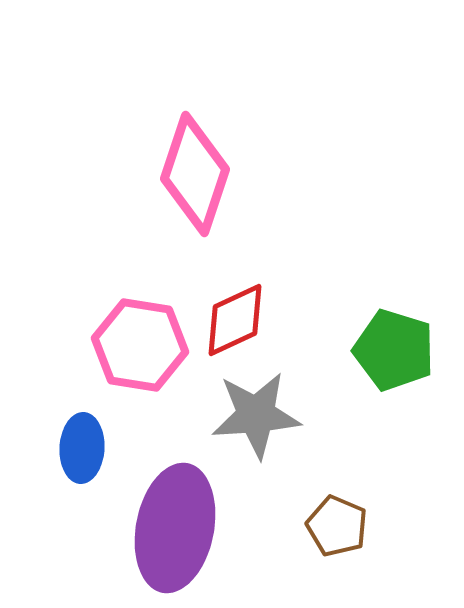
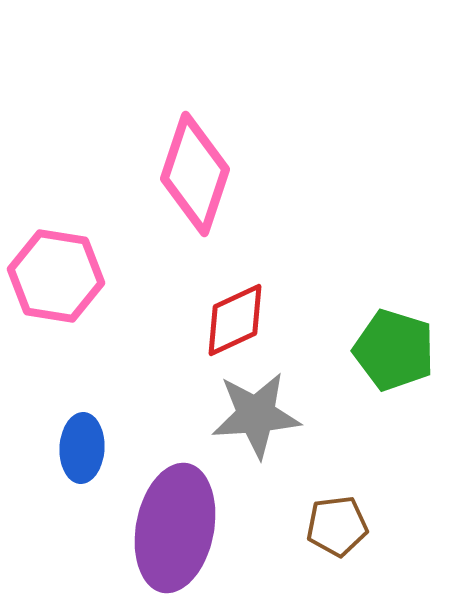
pink hexagon: moved 84 px left, 69 px up
brown pentagon: rotated 30 degrees counterclockwise
